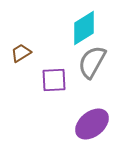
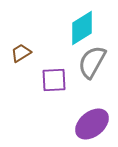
cyan diamond: moved 2 px left
